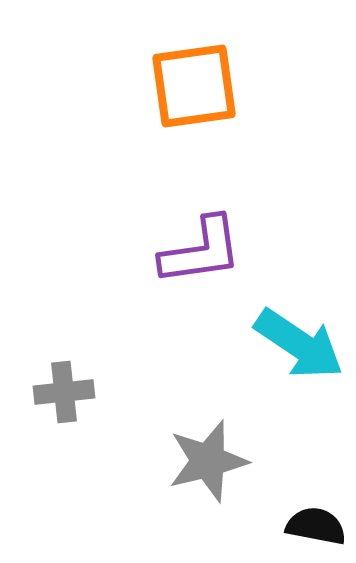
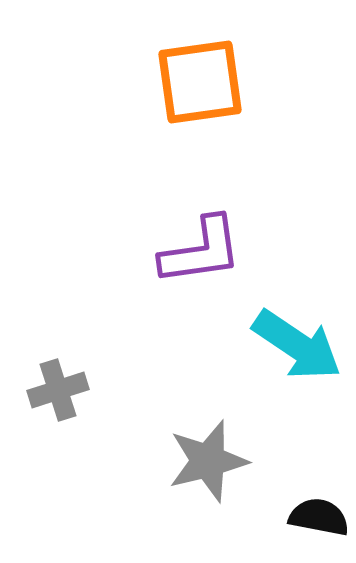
orange square: moved 6 px right, 4 px up
cyan arrow: moved 2 px left, 1 px down
gray cross: moved 6 px left, 2 px up; rotated 12 degrees counterclockwise
black semicircle: moved 3 px right, 9 px up
